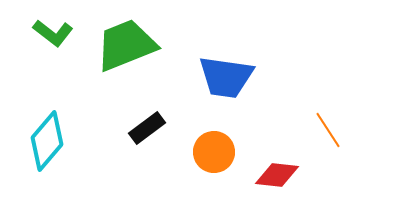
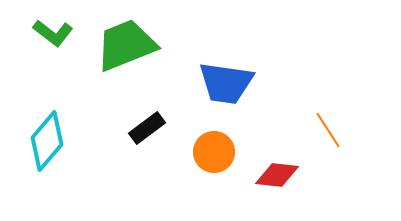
blue trapezoid: moved 6 px down
